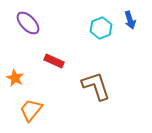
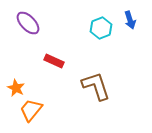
orange star: moved 1 px right, 10 px down
